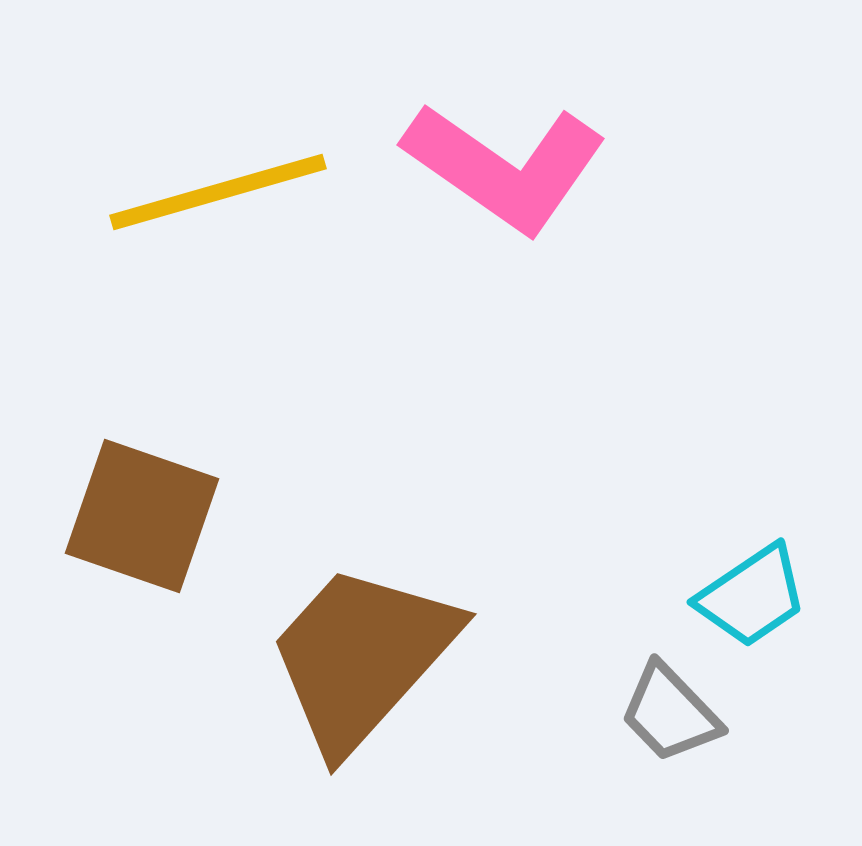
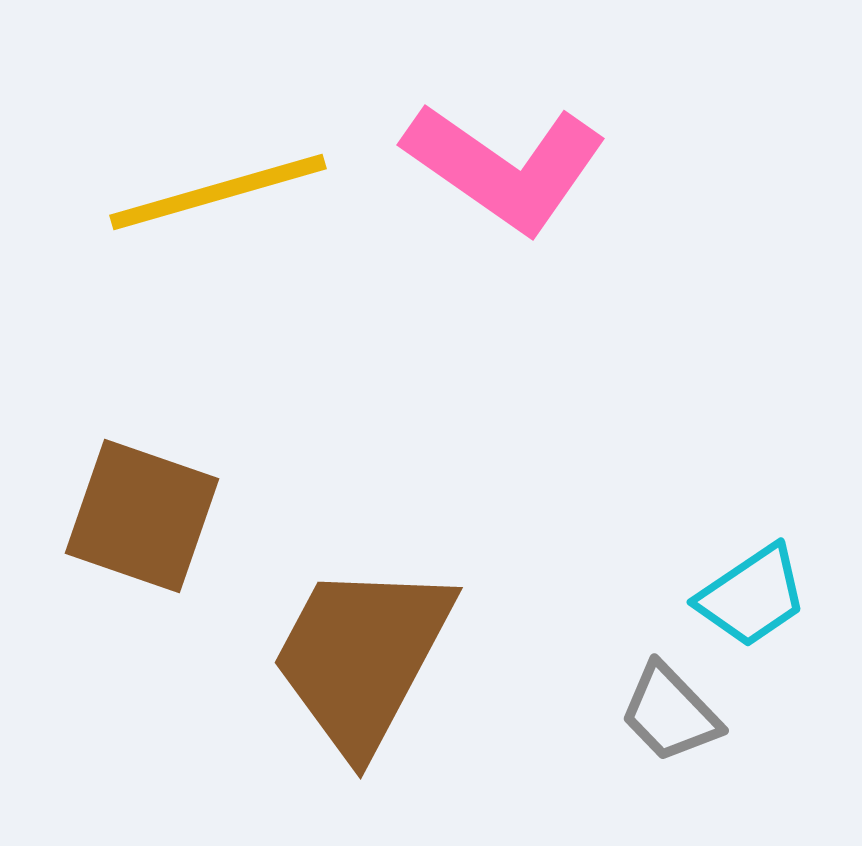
brown trapezoid: rotated 14 degrees counterclockwise
